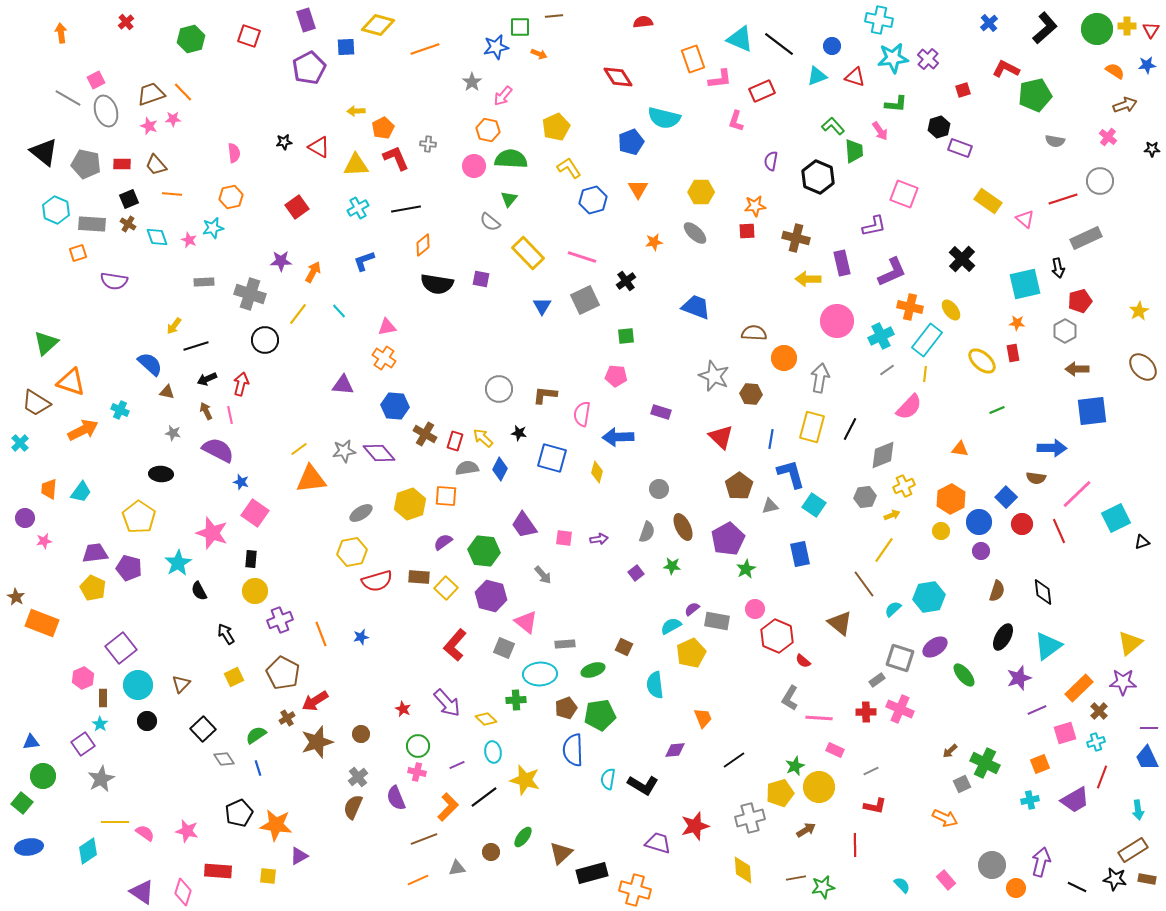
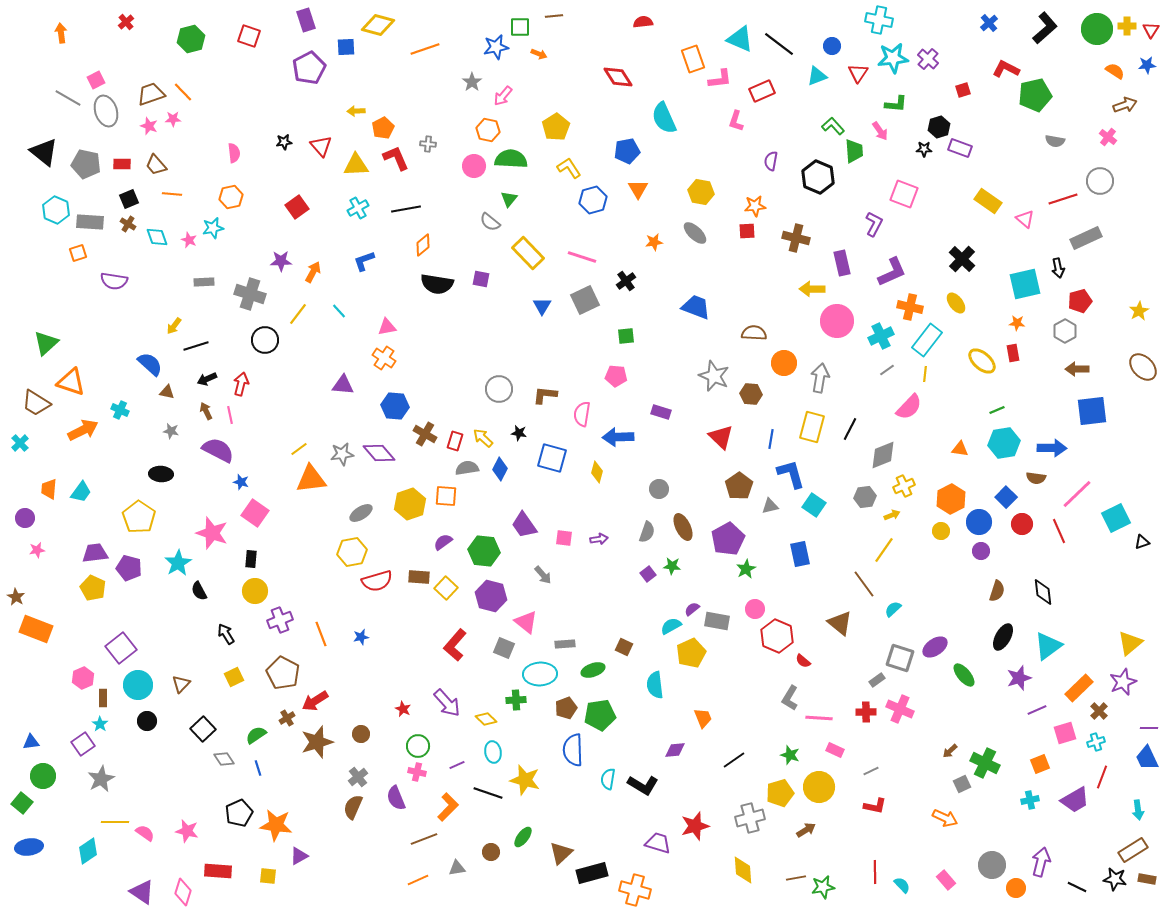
red triangle at (855, 77): moved 3 px right, 4 px up; rotated 45 degrees clockwise
cyan semicircle at (664, 118): rotated 52 degrees clockwise
yellow pentagon at (556, 127): rotated 8 degrees counterclockwise
blue pentagon at (631, 142): moved 4 px left, 9 px down; rotated 10 degrees clockwise
red triangle at (319, 147): moved 2 px right, 1 px up; rotated 20 degrees clockwise
black star at (1152, 149): moved 228 px left
yellow hexagon at (701, 192): rotated 10 degrees clockwise
gray rectangle at (92, 224): moved 2 px left, 2 px up
purple L-shape at (874, 226): moved 2 px up; rotated 50 degrees counterclockwise
yellow arrow at (808, 279): moved 4 px right, 10 px down
yellow ellipse at (951, 310): moved 5 px right, 7 px up
orange circle at (784, 358): moved 5 px down
gray star at (173, 433): moved 2 px left, 2 px up
gray star at (344, 451): moved 2 px left, 3 px down
pink star at (44, 541): moved 7 px left, 9 px down
purple square at (636, 573): moved 12 px right, 1 px down
cyan hexagon at (929, 597): moved 75 px right, 154 px up
orange rectangle at (42, 623): moved 6 px left, 6 px down
purple star at (1123, 682): rotated 24 degrees counterclockwise
green star at (795, 766): moved 5 px left, 11 px up; rotated 30 degrees counterclockwise
black line at (484, 797): moved 4 px right, 4 px up; rotated 56 degrees clockwise
red line at (855, 845): moved 20 px right, 27 px down
